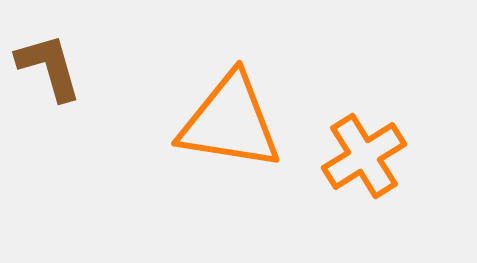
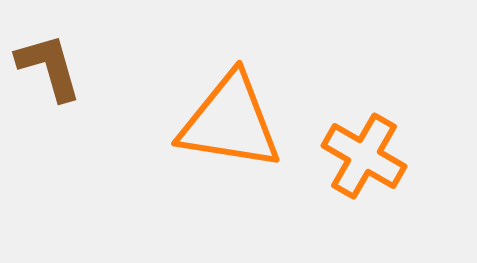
orange cross: rotated 28 degrees counterclockwise
